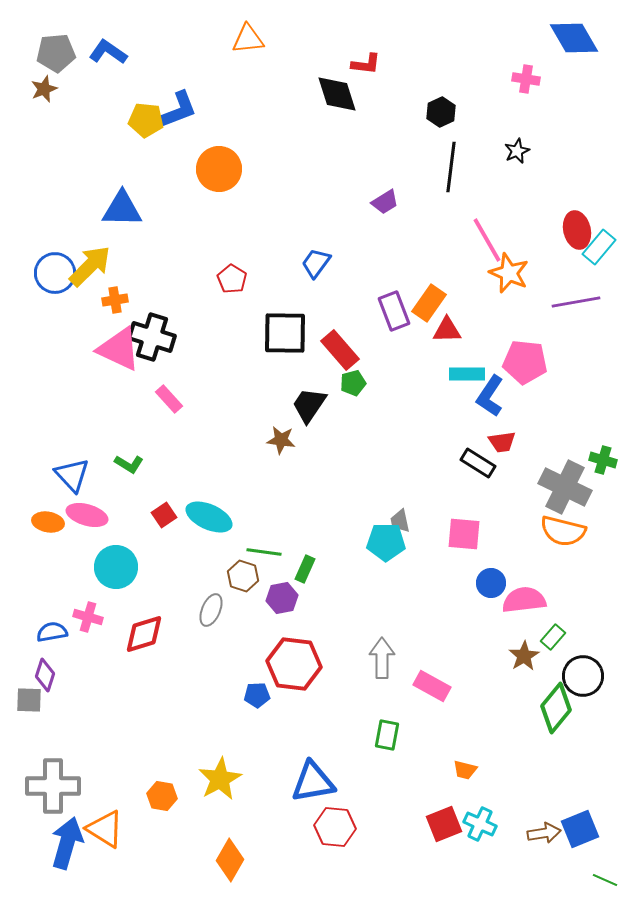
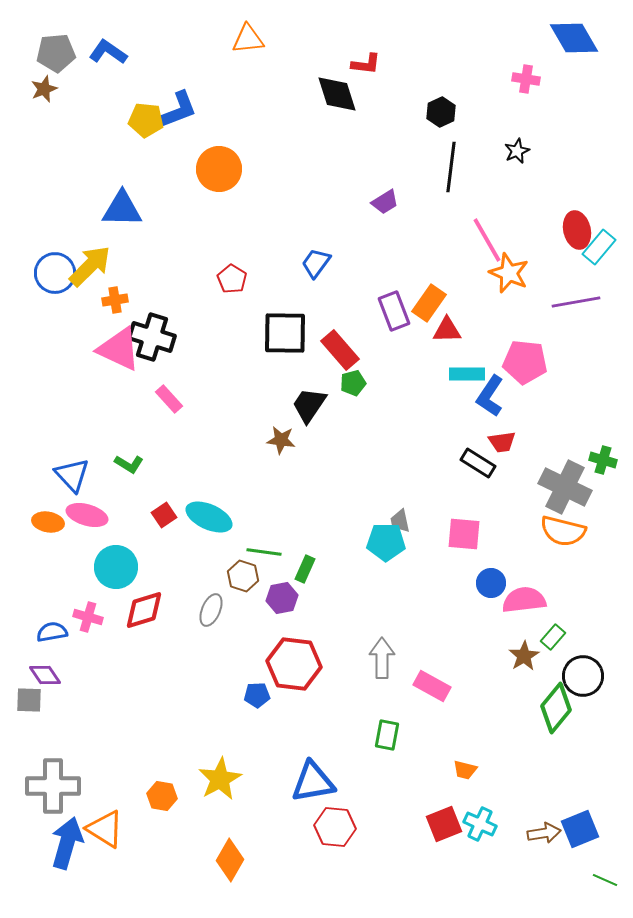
red diamond at (144, 634): moved 24 px up
purple diamond at (45, 675): rotated 52 degrees counterclockwise
